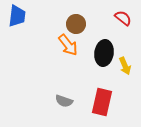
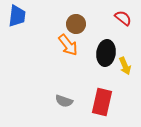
black ellipse: moved 2 px right
